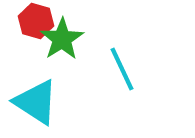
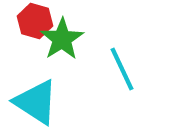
red hexagon: moved 1 px left
